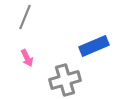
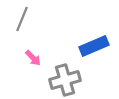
gray line: moved 3 px left, 2 px down
pink arrow: moved 6 px right; rotated 18 degrees counterclockwise
